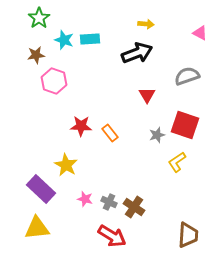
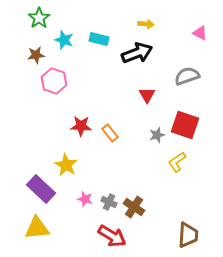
cyan rectangle: moved 9 px right; rotated 18 degrees clockwise
